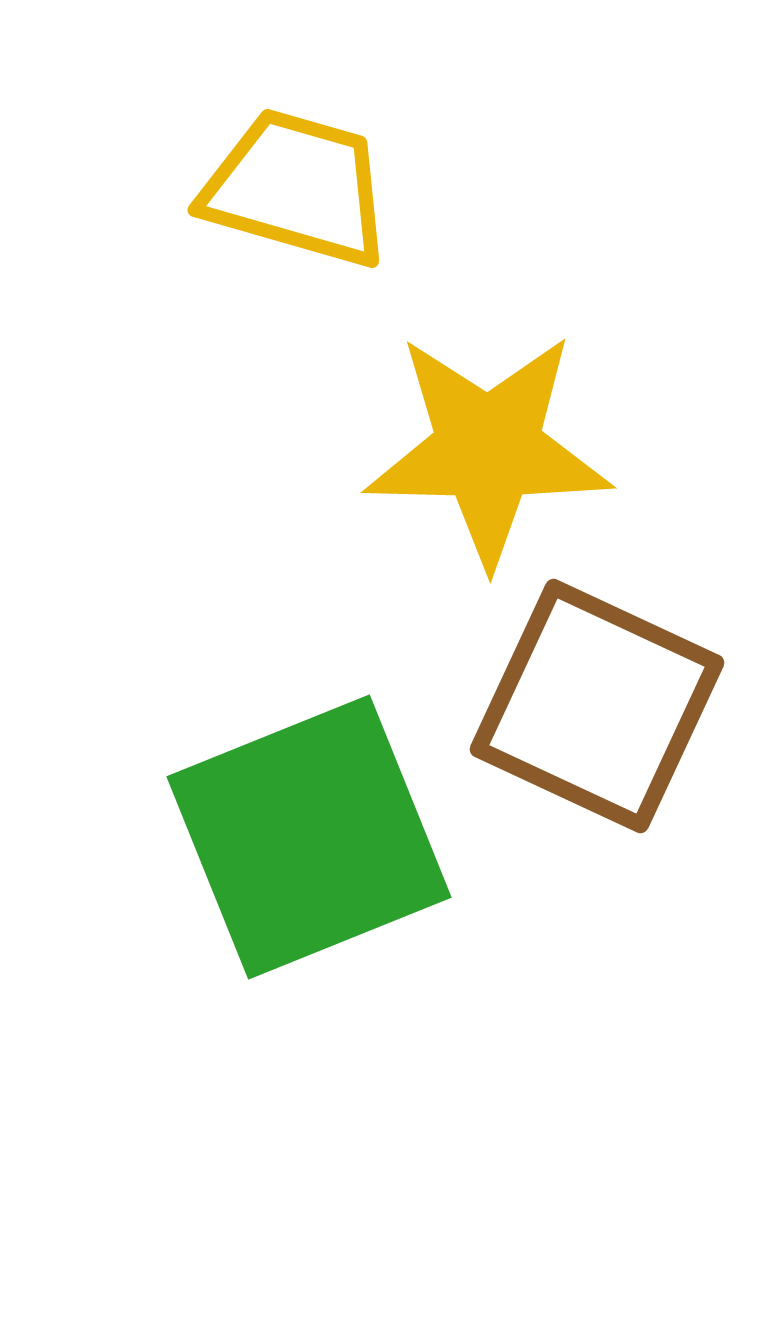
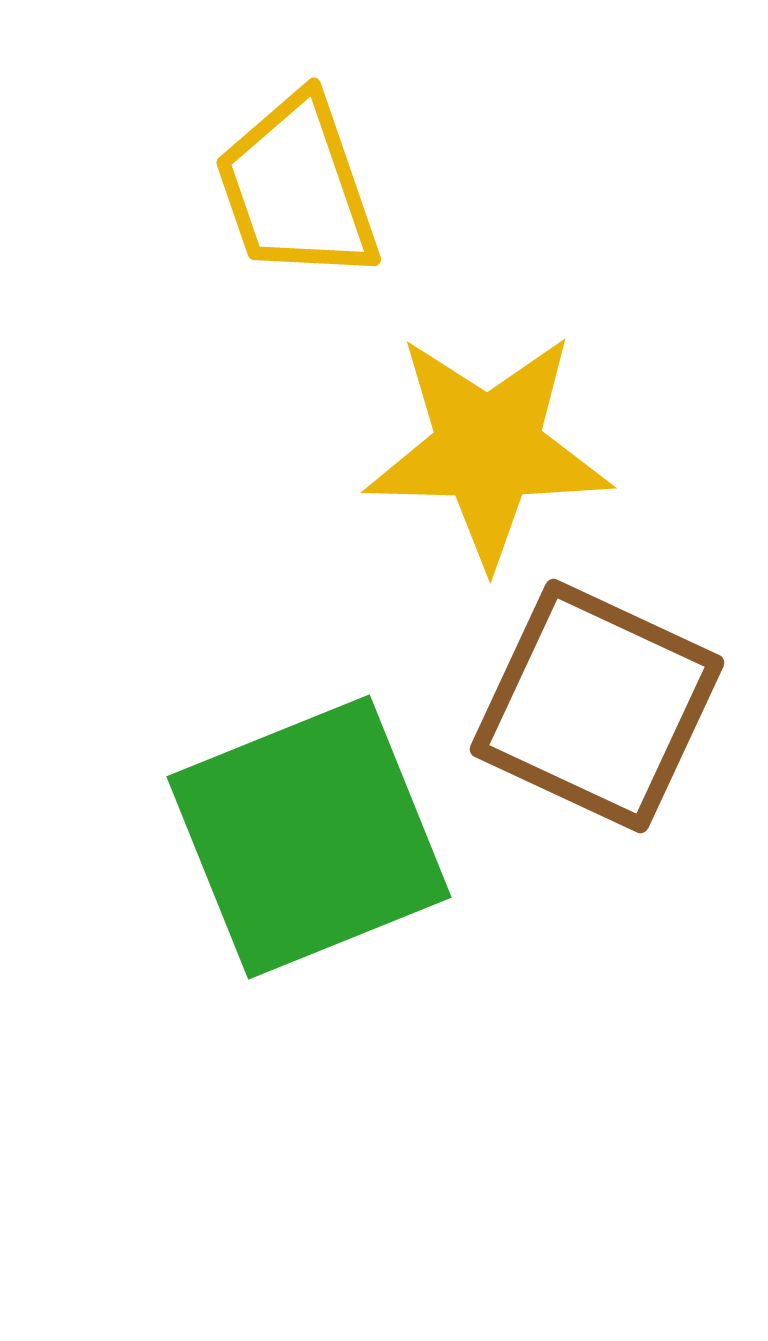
yellow trapezoid: rotated 125 degrees counterclockwise
